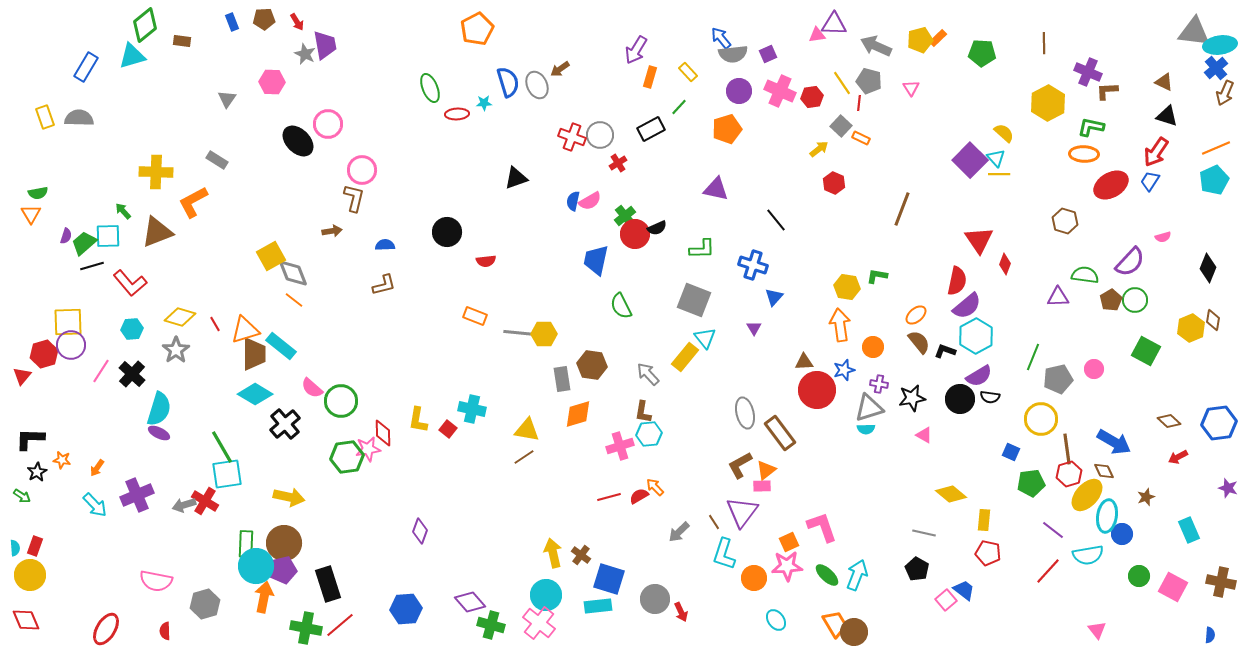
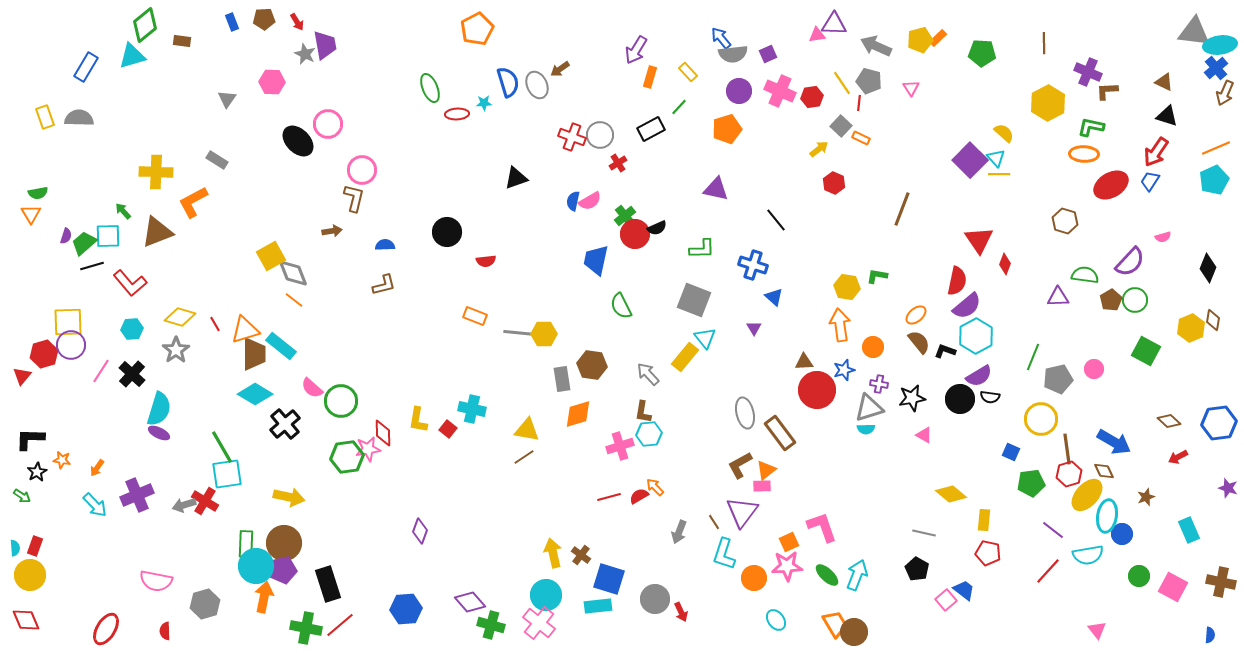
blue triangle at (774, 297): rotated 30 degrees counterclockwise
gray arrow at (679, 532): rotated 25 degrees counterclockwise
